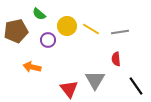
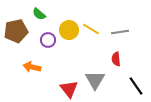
yellow circle: moved 2 px right, 4 px down
